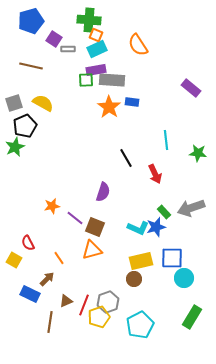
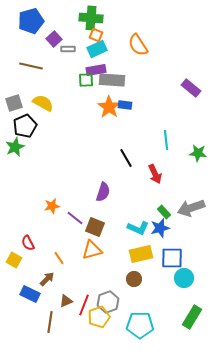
green cross at (89, 20): moved 2 px right, 2 px up
purple square at (54, 39): rotated 14 degrees clockwise
blue rectangle at (132, 102): moved 7 px left, 3 px down
blue star at (156, 227): moved 4 px right, 1 px down
yellow rectangle at (141, 261): moved 7 px up
cyan pentagon at (140, 325): rotated 28 degrees clockwise
